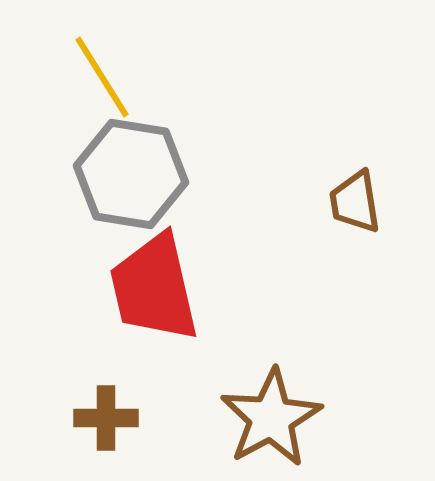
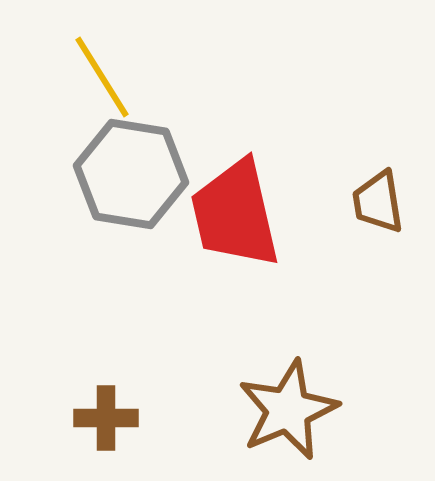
brown trapezoid: moved 23 px right
red trapezoid: moved 81 px right, 74 px up
brown star: moved 17 px right, 8 px up; rotated 6 degrees clockwise
